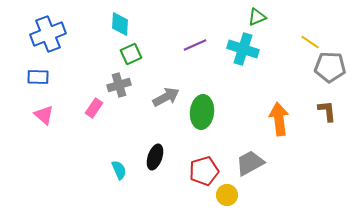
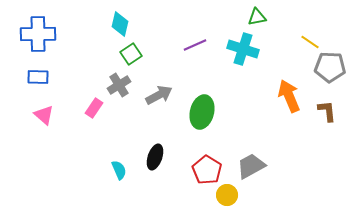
green triangle: rotated 12 degrees clockwise
cyan diamond: rotated 10 degrees clockwise
blue cross: moved 10 px left; rotated 20 degrees clockwise
green square: rotated 10 degrees counterclockwise
gray cross: rotated 15 degrees counterclockwise
gray arrow: moved 7 px left, 2 px up
green ellipse: rotated 8 degrees clockwise
orange arrow: moved 10 px right, 23 px up; rotated 16 degrees counterclockwise
gray trapezoid: moved 1 px right, 3 px down
red pentagon: moved 3 px right, 1 px up; rotated 24 degrees counterclockwise
